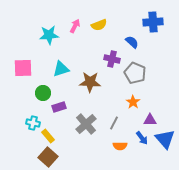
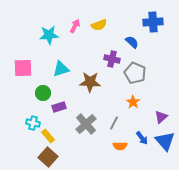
purple triangle: moved 11 px right, 3 px up; rotated 40 degrees counterclockwise
blue triangle: moved 2 px down
